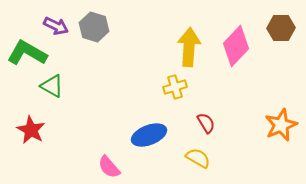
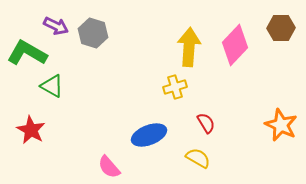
gray hexagon: moved 1 px left, 6 px down
pink diamond: moved 1 px left, 1 px up
orange star: rotated 24 degrees counterclockwise
